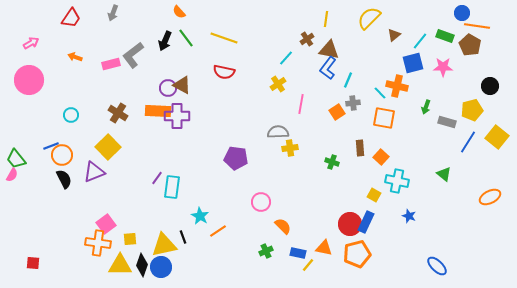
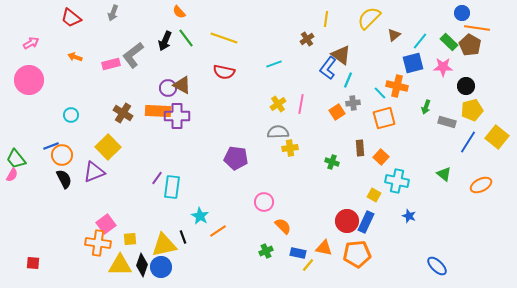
red trapezoid at (71, 18): rotated 95 degrees clockwise
orange line at (477, 26): moved 2 px down
green rectangle at (445, 36): moved 4 px right, 6 px down; rotated 24 degrees clockwise
brown triangle at (329, 50): moved 12 px right, 5 px down; rotated 25 degrees clockwise
cyan line at (286, 58): moved 12 px left, 6 px down; rotated 28 degrees clockwise
yellow cross at (278, 84): moved 20 px down
black circle at (490, 86): moved 24 px left
brown cross at (118, 113): moved 5 px right
orange square at (384, 118): rotated 25 degrees counterclockwise
orange ellipse at (490, 197): moved 9 px left, 12 px up
pink circle at (261, 202): moved 3 px right
red circle at (350, 224): moved 3 px left, 3 px up
orange pentagon at (357, 254): rotated 8 degrees clockwise
